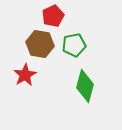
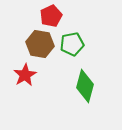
red pentagon: moved 2 px left
green pentagon: moved 2 px left, 1 px up
